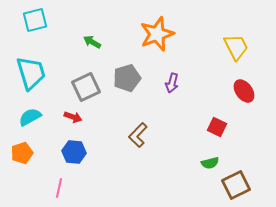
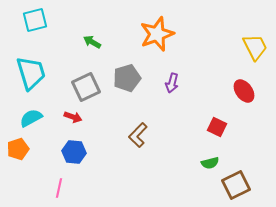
yellow trapezoid: moved 19 px right
cyan semicircle: moved 1 px right, 1 px down
orange pentagon: moved 4 px left, 4 px up
